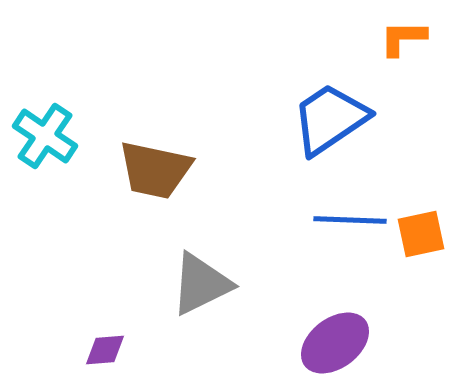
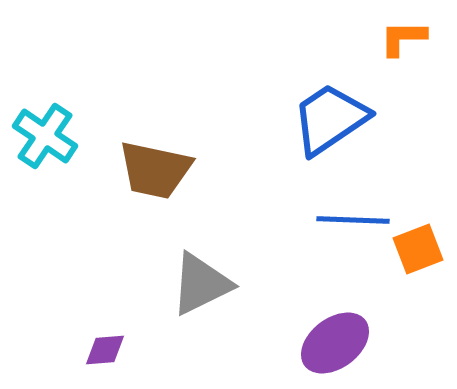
blue line: moved 3 px right
orange square: moved 3 px left, 15 px down; rotated 9 degrees counterclockwise
